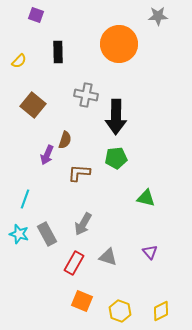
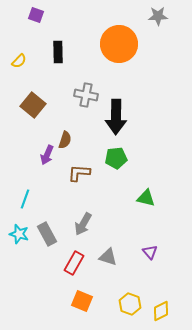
yellow hexagon: moved 10 px right, 7 px up
